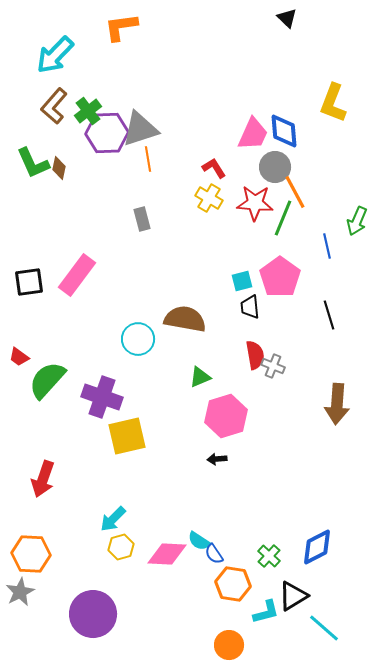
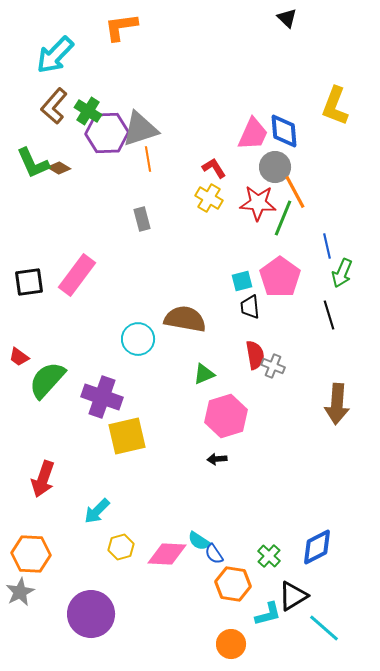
yellow L-shape at (333, 103): moved 2 px right, 3 px down
green cross at (88, 111): rotated 20 degrees counterclockwise
brown diamond at (59, 168): rotated 70 degrees counterclockwise
red star at (255, 203): moved 3 px right
green arrow at (357, 221): moved 15 px left, 52 px down
green triangle at (200, 377): moved 4 px right, 3 px up
cyan arrow at (113, 519): moved 16 px left, 8 px up
cyan L-shape at (266, 612): moved 2 px right, 2 px down
purple circle at (93, 614): moved 2 px left
orange circle at (229, 645): moved 2 px right, 1 px up
